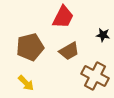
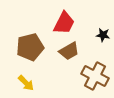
red trapezoid: moved 1 px right, 6 px down
